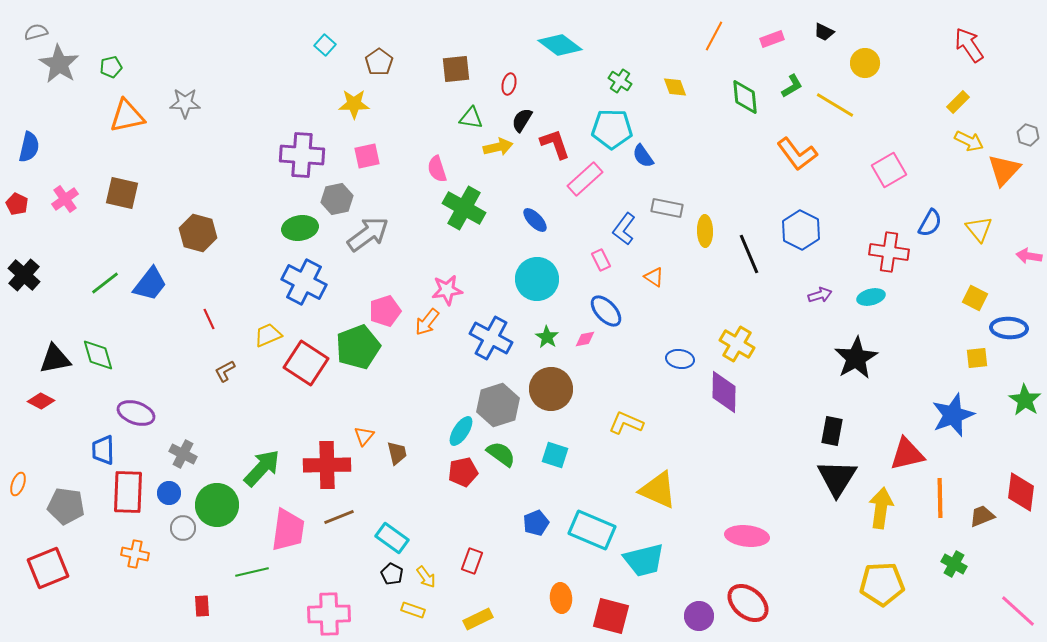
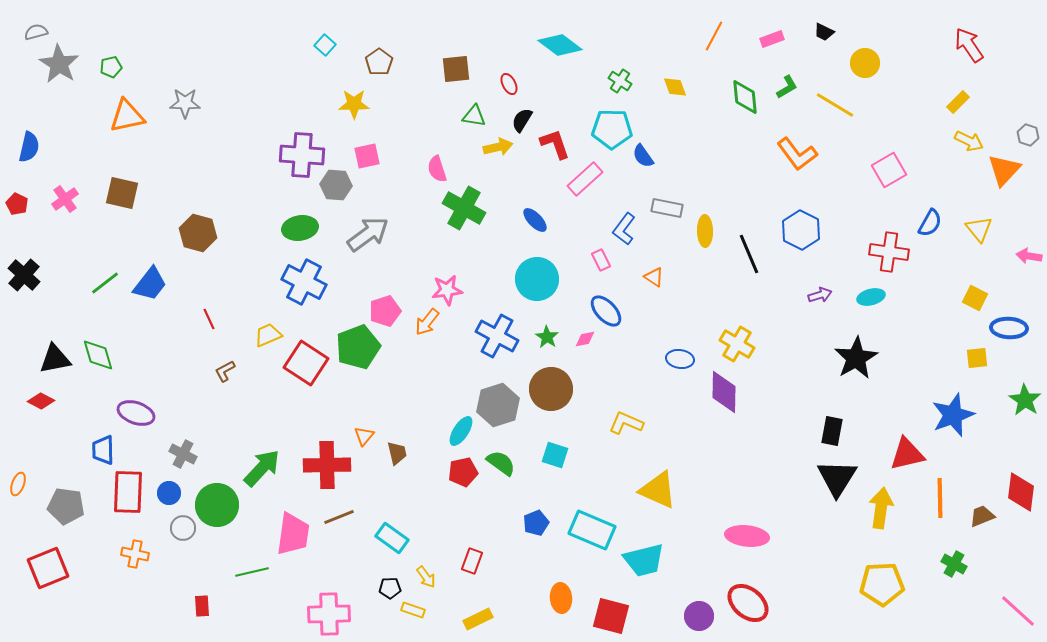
red ellipse at (509, 84): rotated 40 degrees counterclockwise
green L-shape at (792, 86): moved 5 px left, 1 px down
green triangle at (471, 118): moved 3 px right, 2 px up
gray hexagon at (337, 199): moved 1 px left, 14 px up; rotated 16 degrees clockwise
blue cross at (491, 338): moved 6 px right, 2 px up
green semicircle at (501, 454): moved 9 px down
pink trapezoid at (288, 530): moved 5 px right, 4 px down
black pentagon at (392, 574): moved 2 px left, 14 px down; rotated 30 degrees counterclockwise
